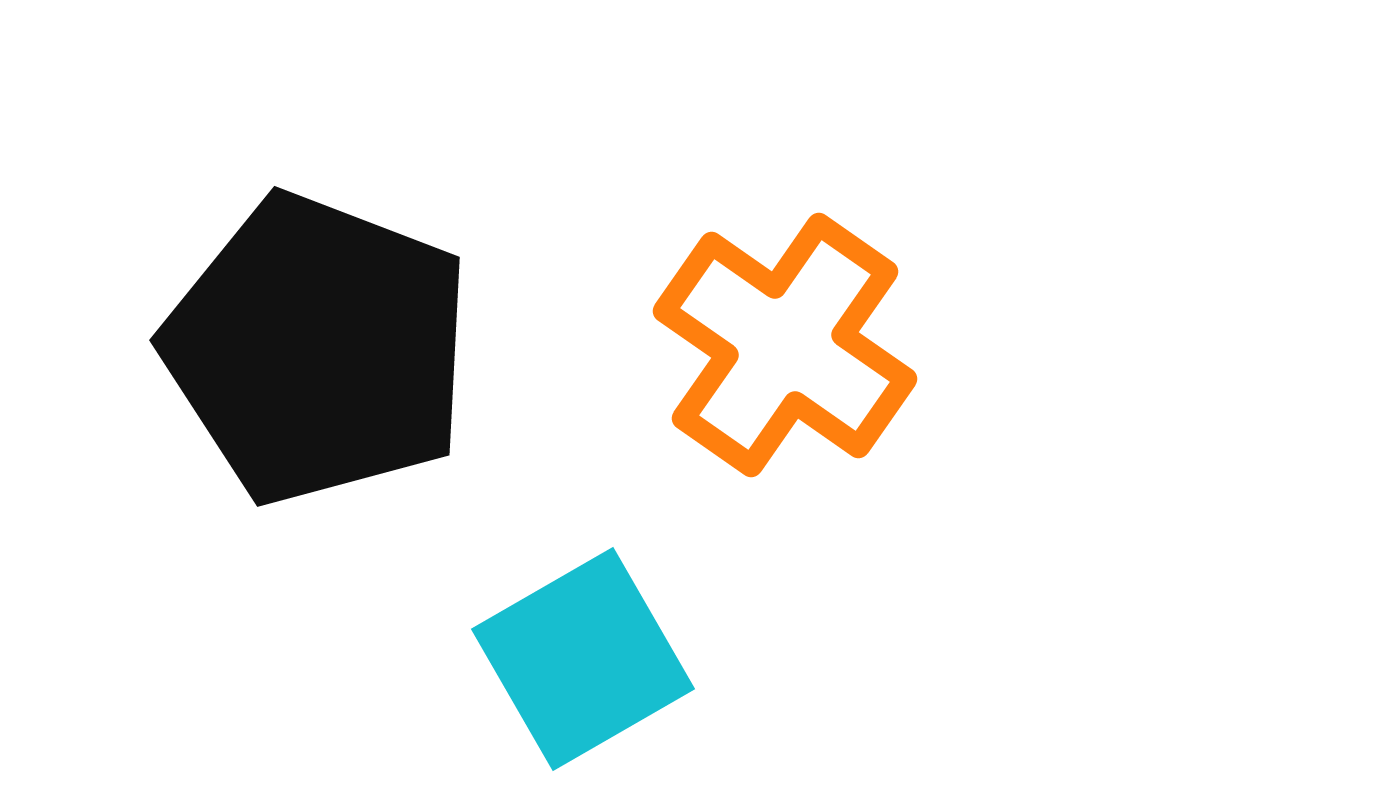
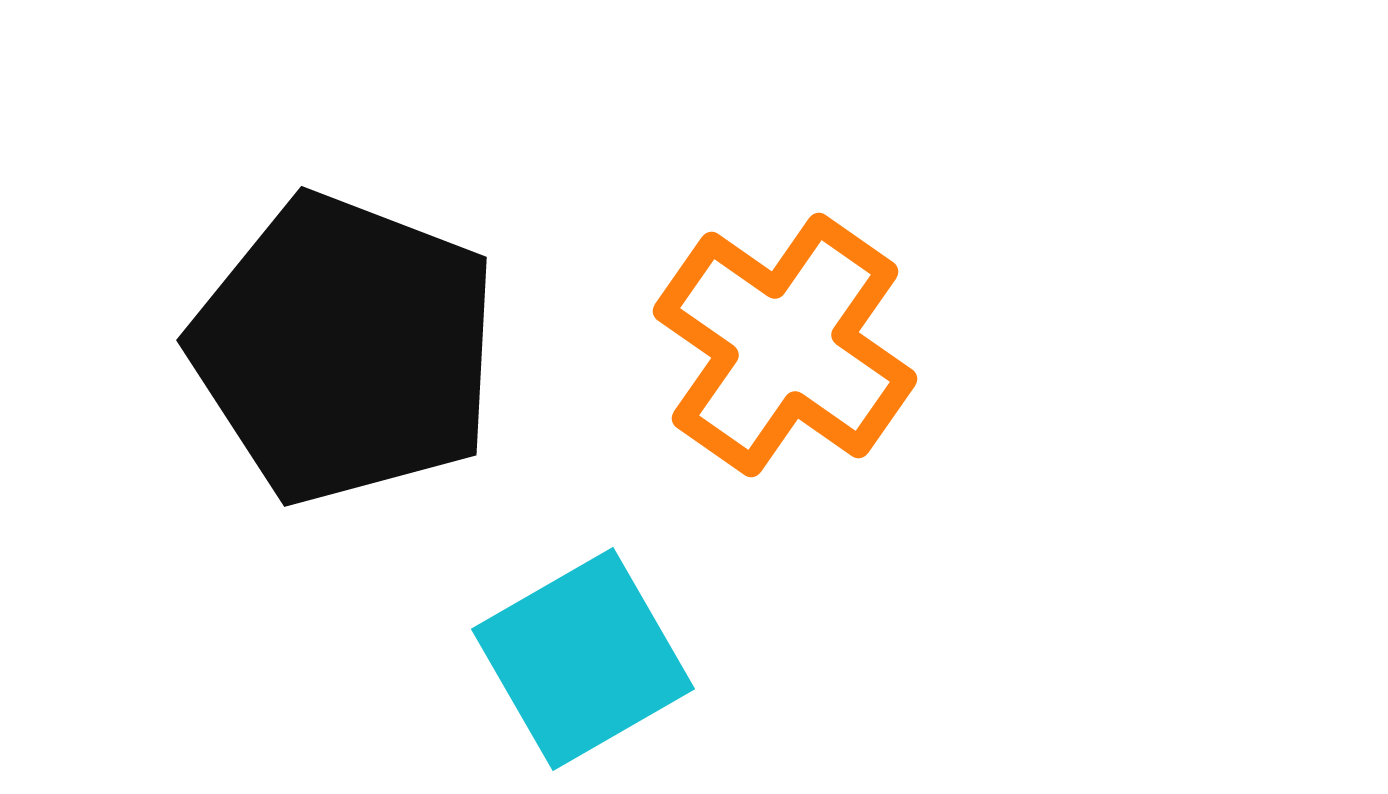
black pentagon: moved 27 px right
